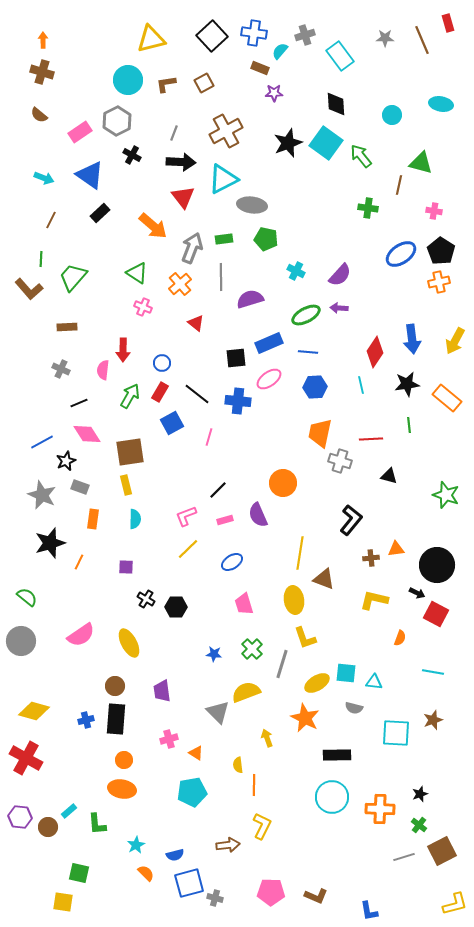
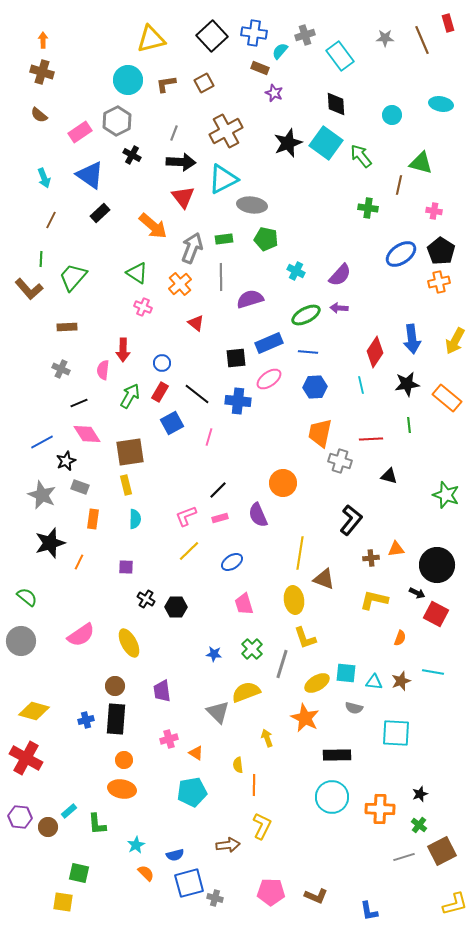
purple star at (274, 93): rotated 24 degrees clockwise
cyan arrow at (44, 178): rotated 48 degrees clockwise
pink rectangle at (225, 520): moved 5 px left, 2 px up
yellow line at (188, 549): moved 1 px right, 2 px down
brown star at (433, 720): moved 32 px left, 39 px up
